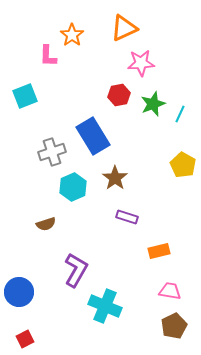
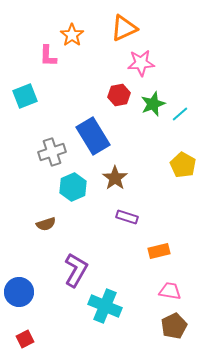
cyan line: rotated 24 degrees clockwise
